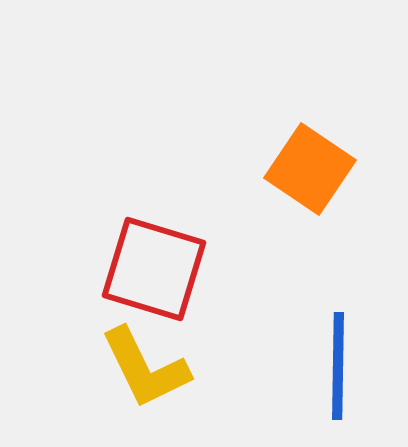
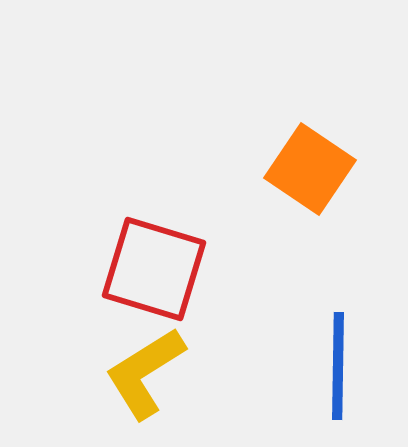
yellow L-shape: moved 5 px down; rotated 84 degrees clockwise
